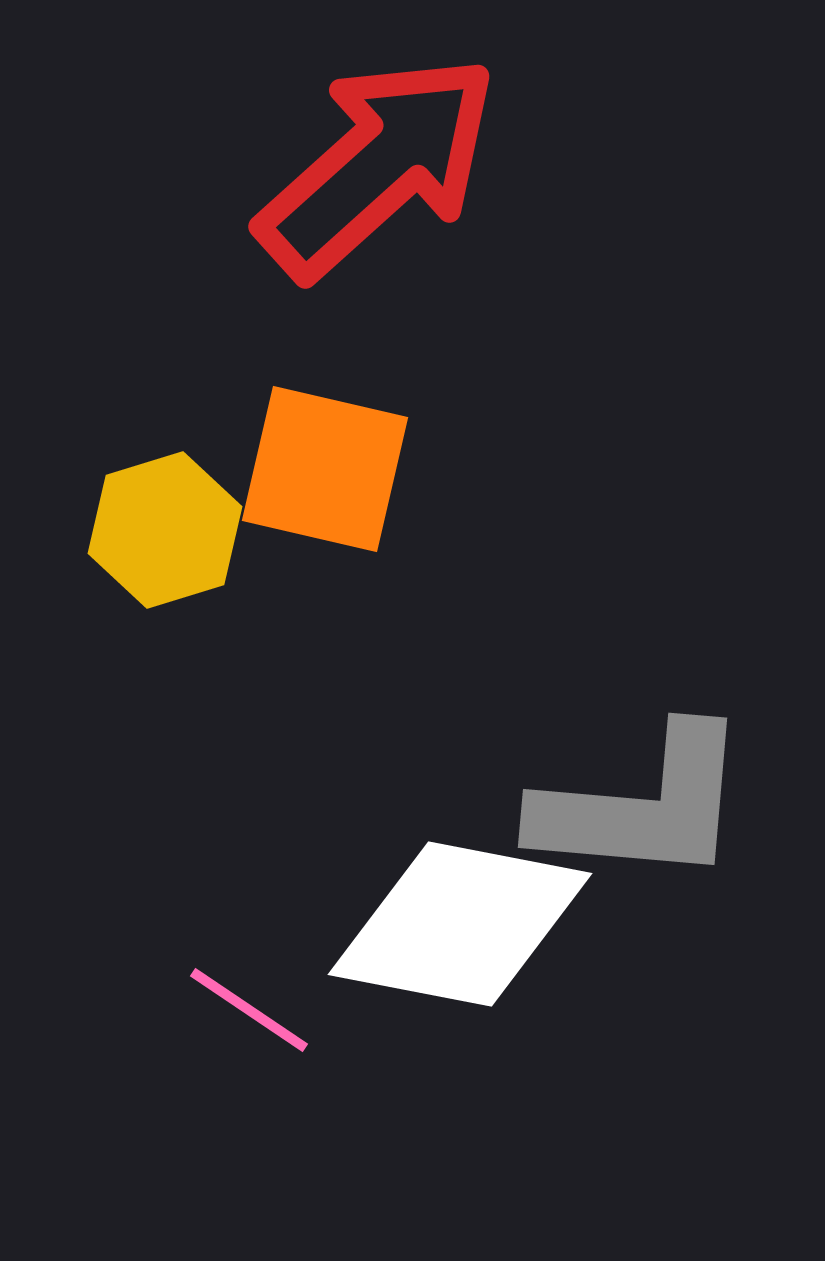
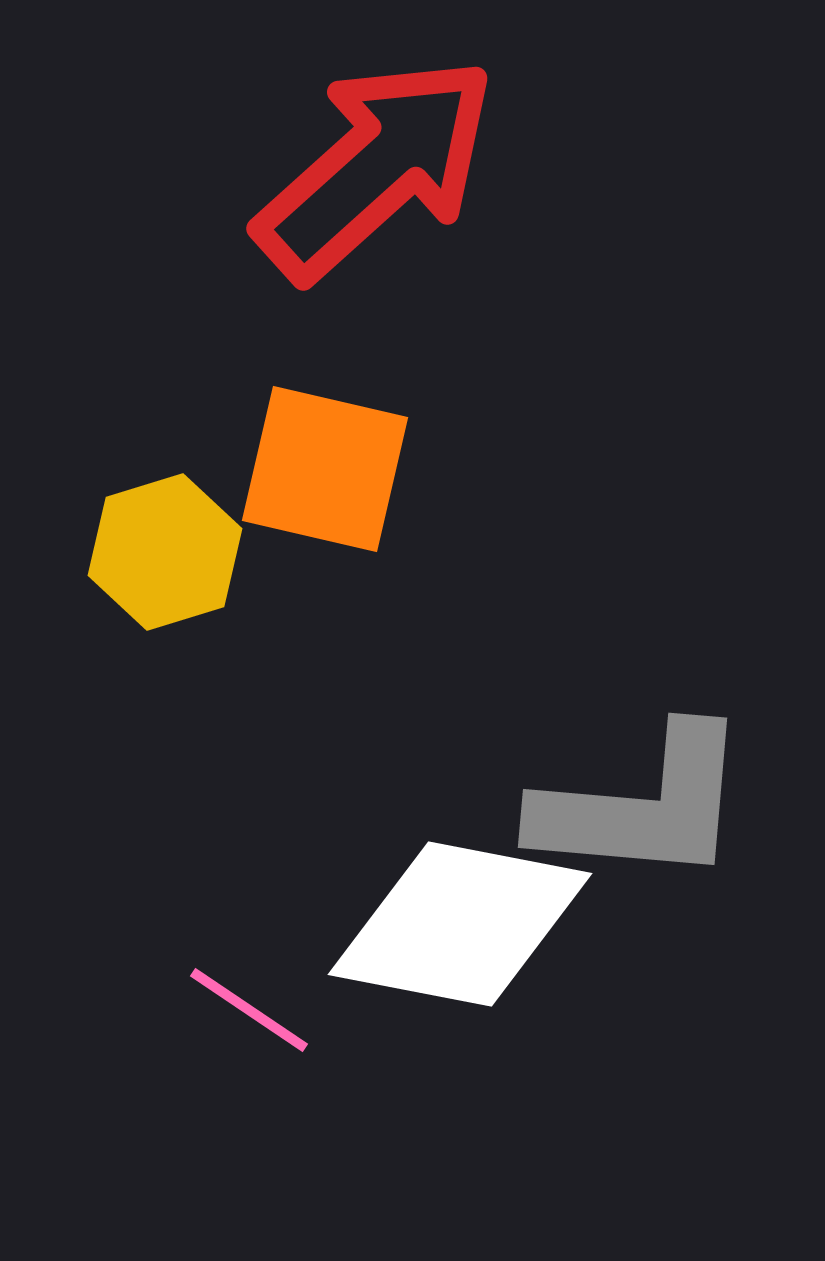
red arrow: moved 2 px left, 2 px down
yellow hexagon: moved 22 px down
